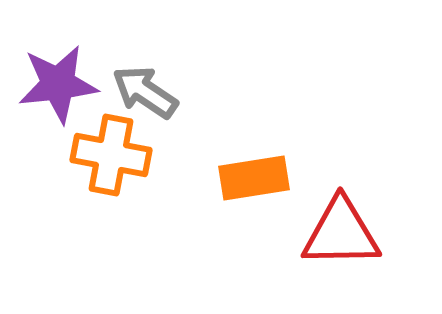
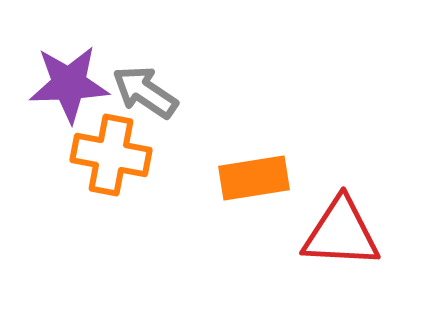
purple star: moved 11 px right; rotated 4 degrees clockwise
red triangle: rotated 4 degrees clockwise
